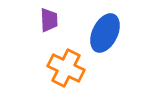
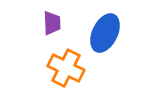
purple trapezoid: moved 3 px right, 3 px down
